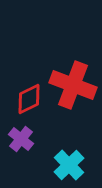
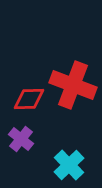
red diamond: rotated 24 degrees clockwise
